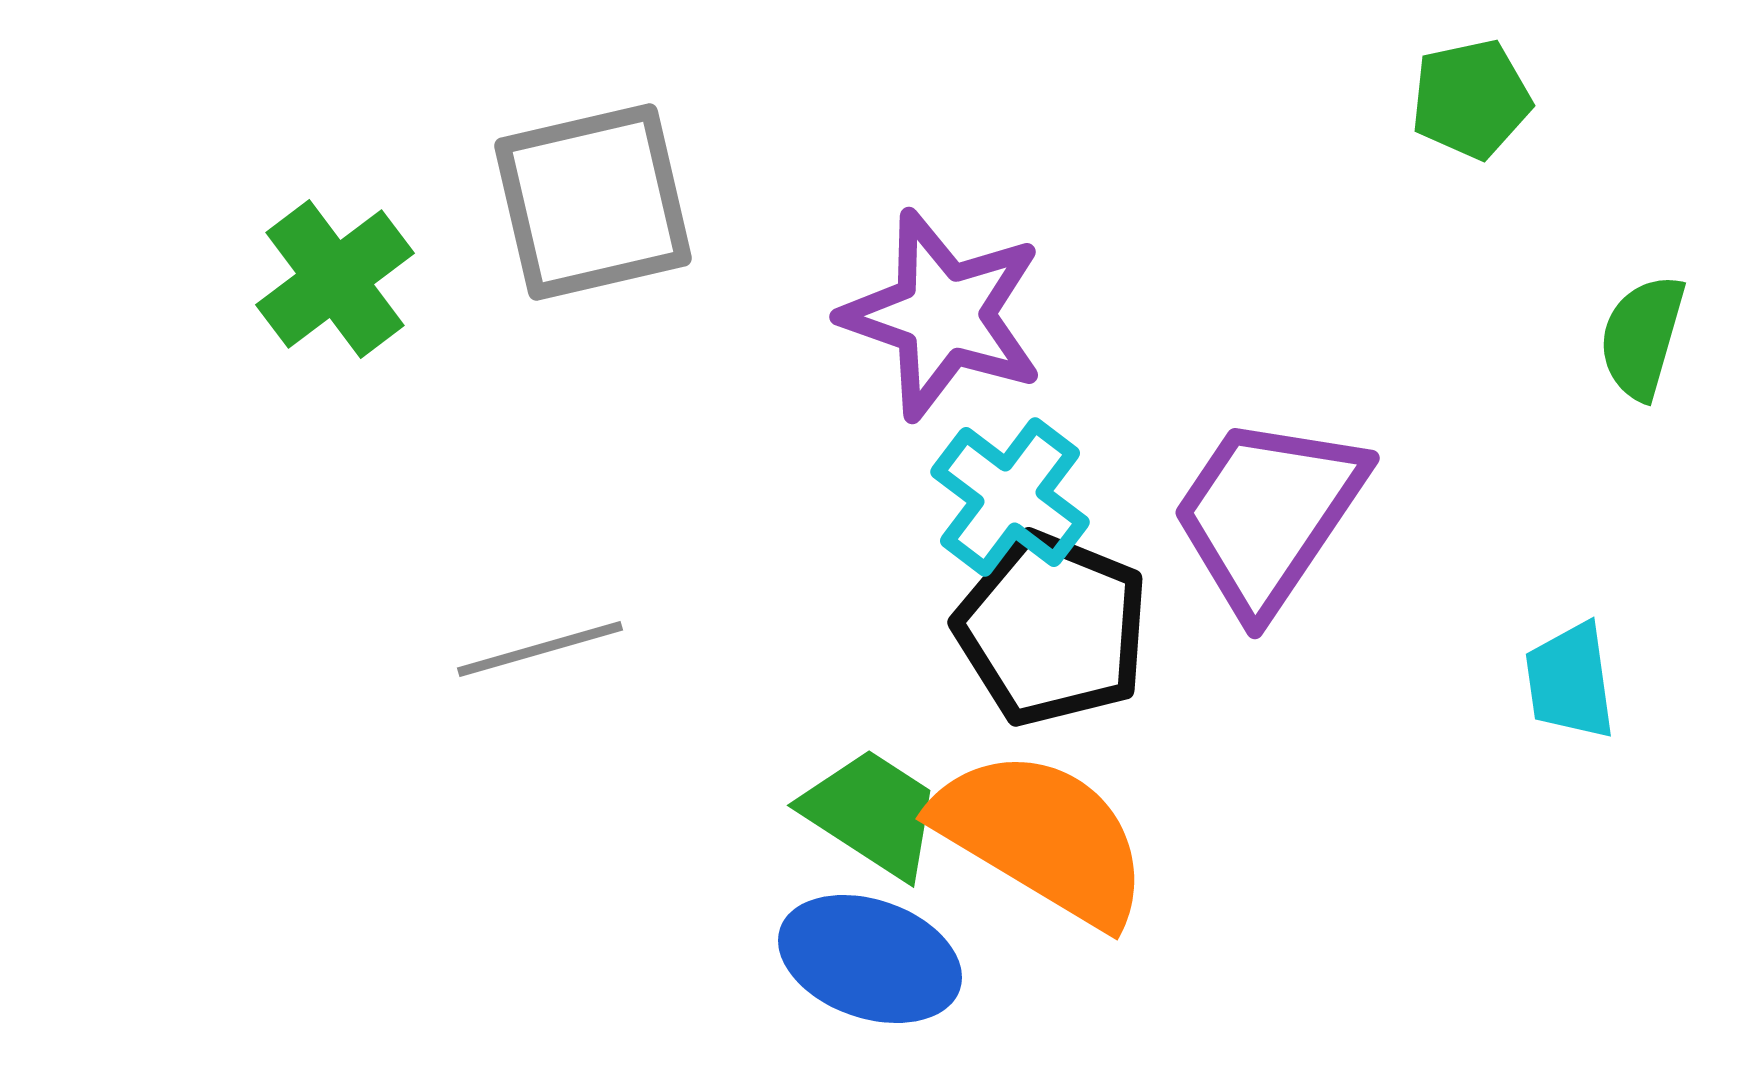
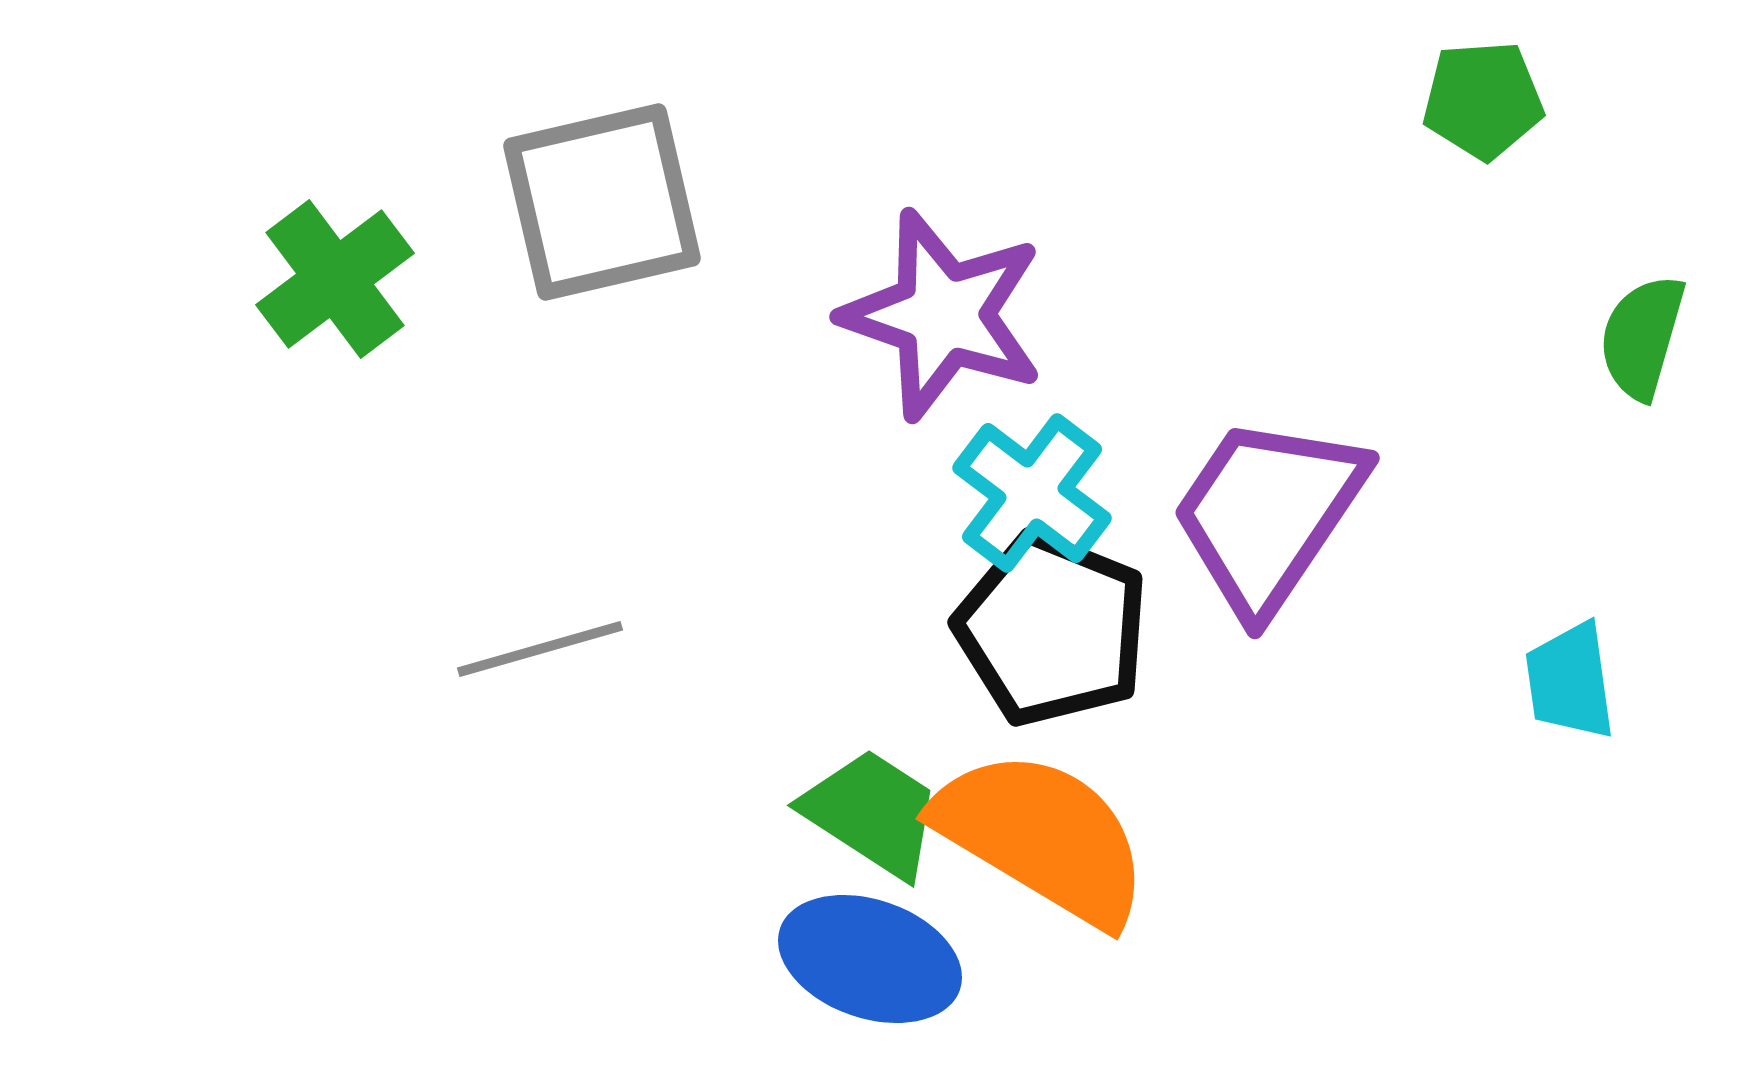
green pentagon: moved 12 px right, 1 px down; rotated 8 degrees clockwise
gray square: moved 9 px right
cyan cross: moved 22 px right, 4 px up
